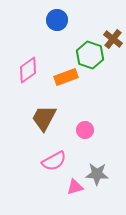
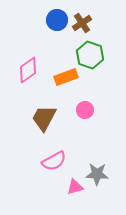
brown cross: moved 31 px left, 16 px up; rotated 18 degrees clockwise
pink circle: moved 20 px up
